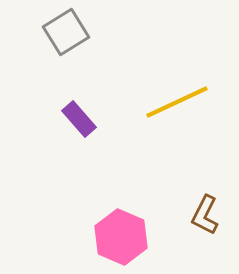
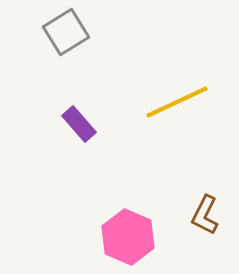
purple rectangle: moved 5 px down
pink hexagon: moved 7 px right
